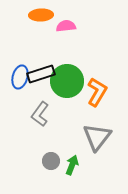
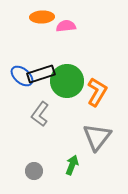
orange ellipse: moved 1 px right, 2 px down
blue ellipse: moved 2 px right, 1 px up; rotated 65 degrees counterclockwise
gray circle: moved 17 px left, 10 px down
